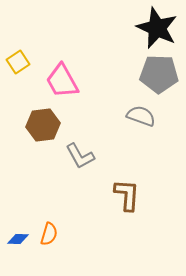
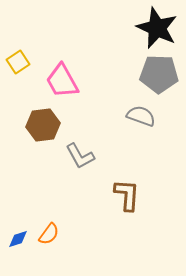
orange semicircle: rotated 20 degrees clockwise
blue diamond: rotated 20 degrees counterclockwise
